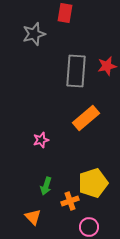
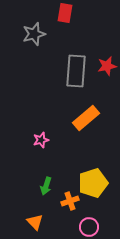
orange triangle: moved 2 px right, 5 px down
